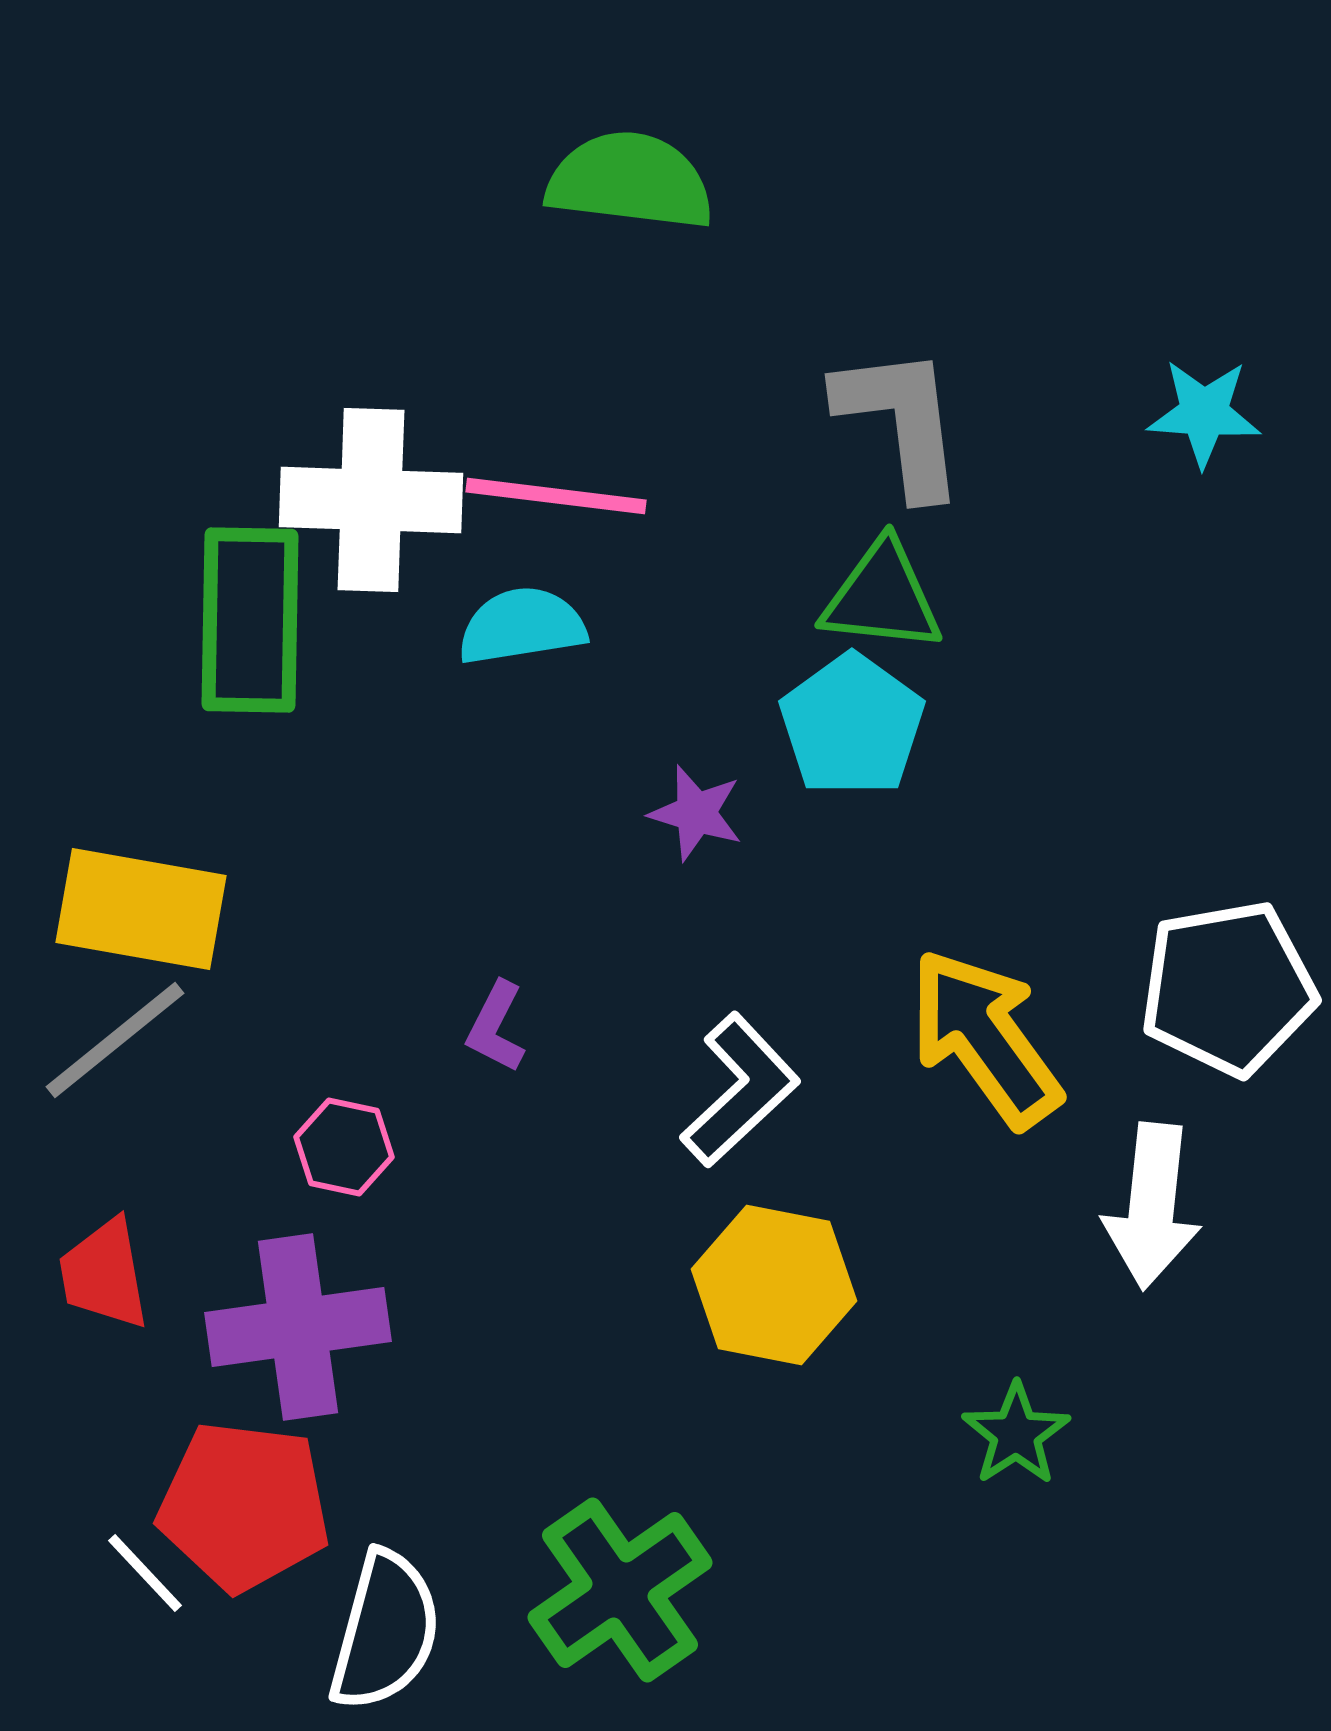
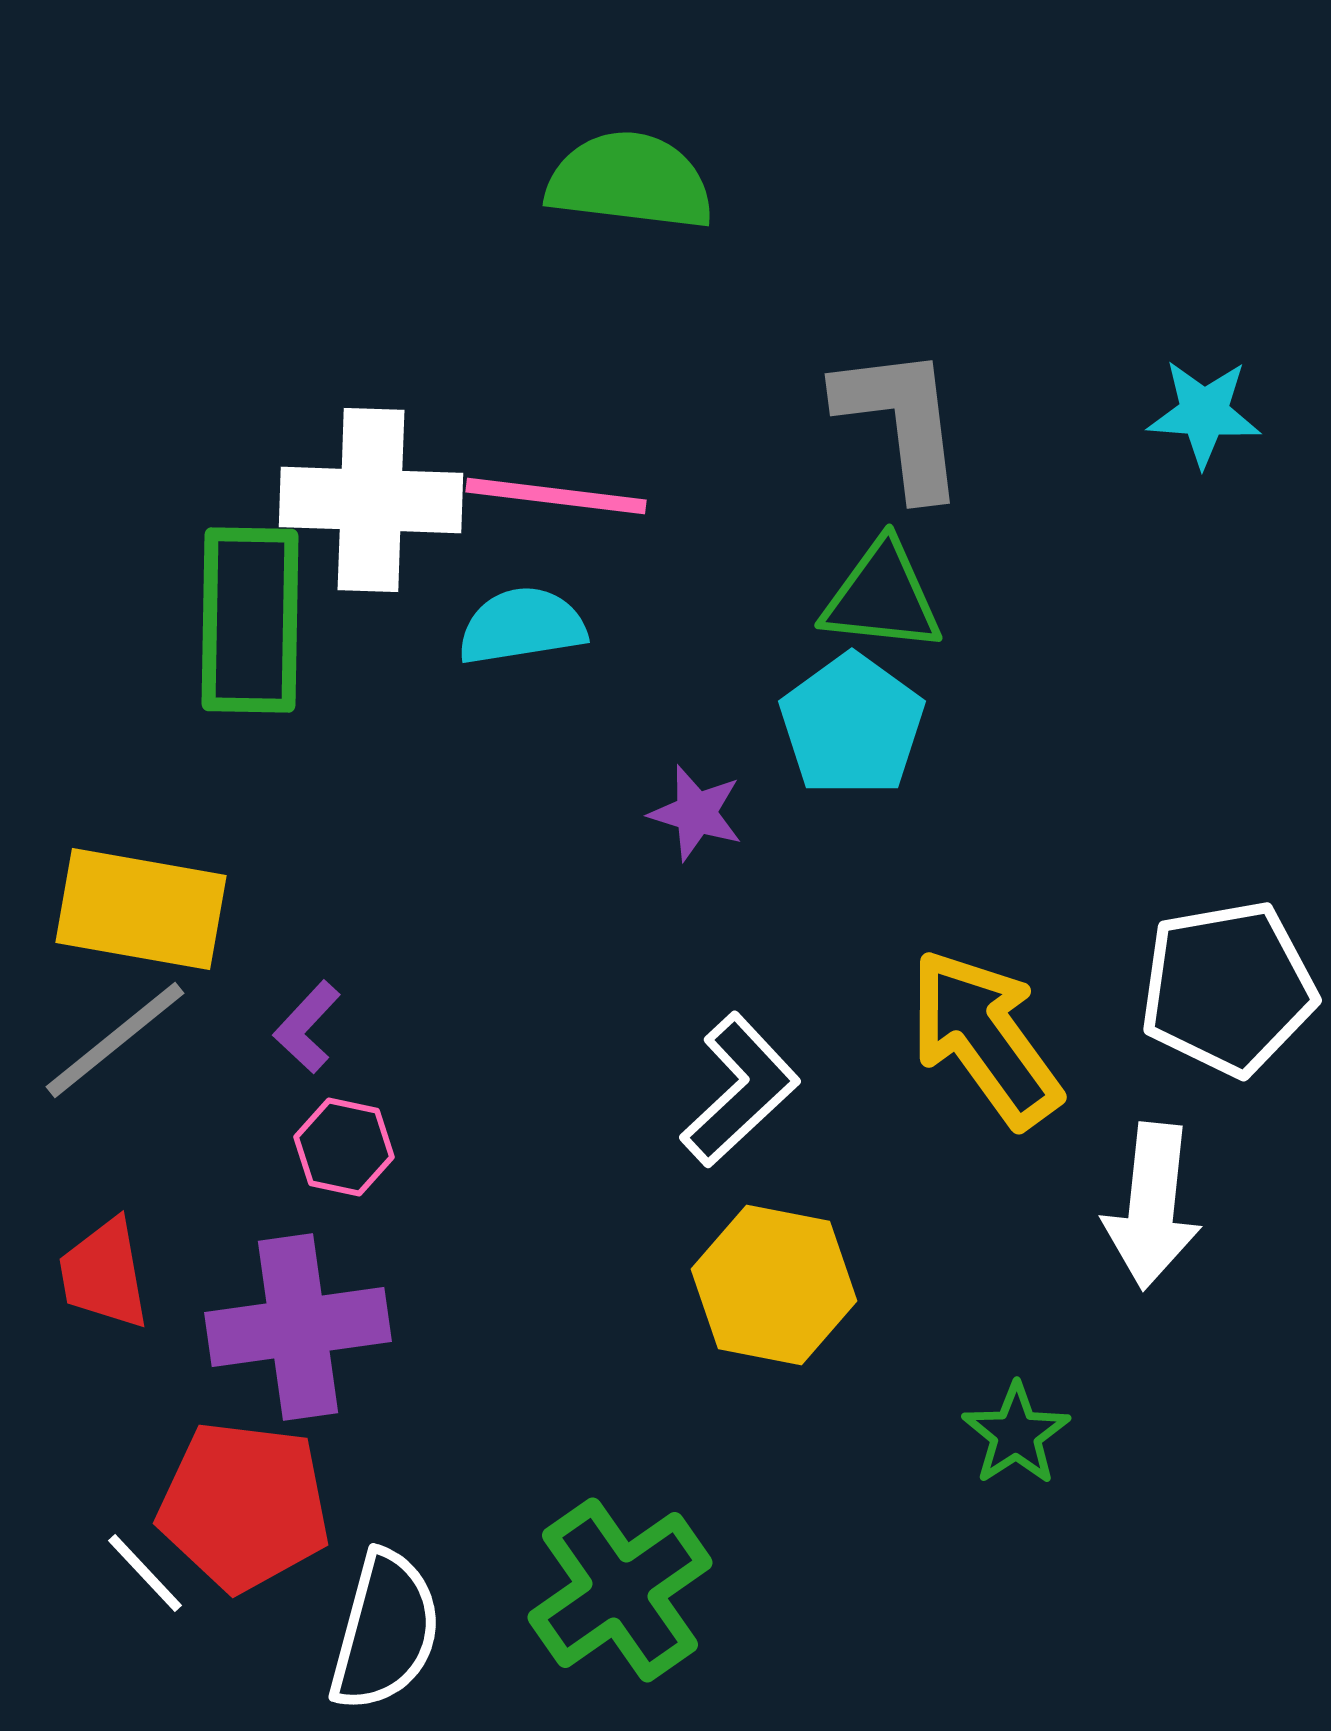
purple L-shape: moved 189 px left; rotated 16 degrees clockwise
